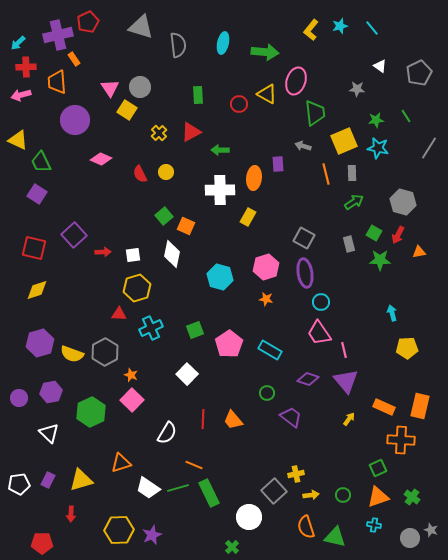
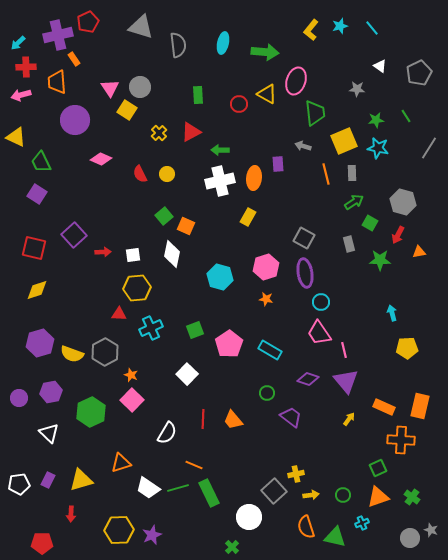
yellow triangle at (18, 140): moved 2 px left, 3 px up
yellow circle at (166, 172): moved 1 px right, 2 px down
white cross at (220, 190): moved 9 px up; rotated 12 degrees counterclockwise
green square at (374, 233): moved 4 px left, 10 px up
yellow hexagon at (137, 288): rotated 12 degrees clockwise
cyan cross at (374, 525): moved 12 px left, 2 px up; rotated 32 degrees counterclockwise
